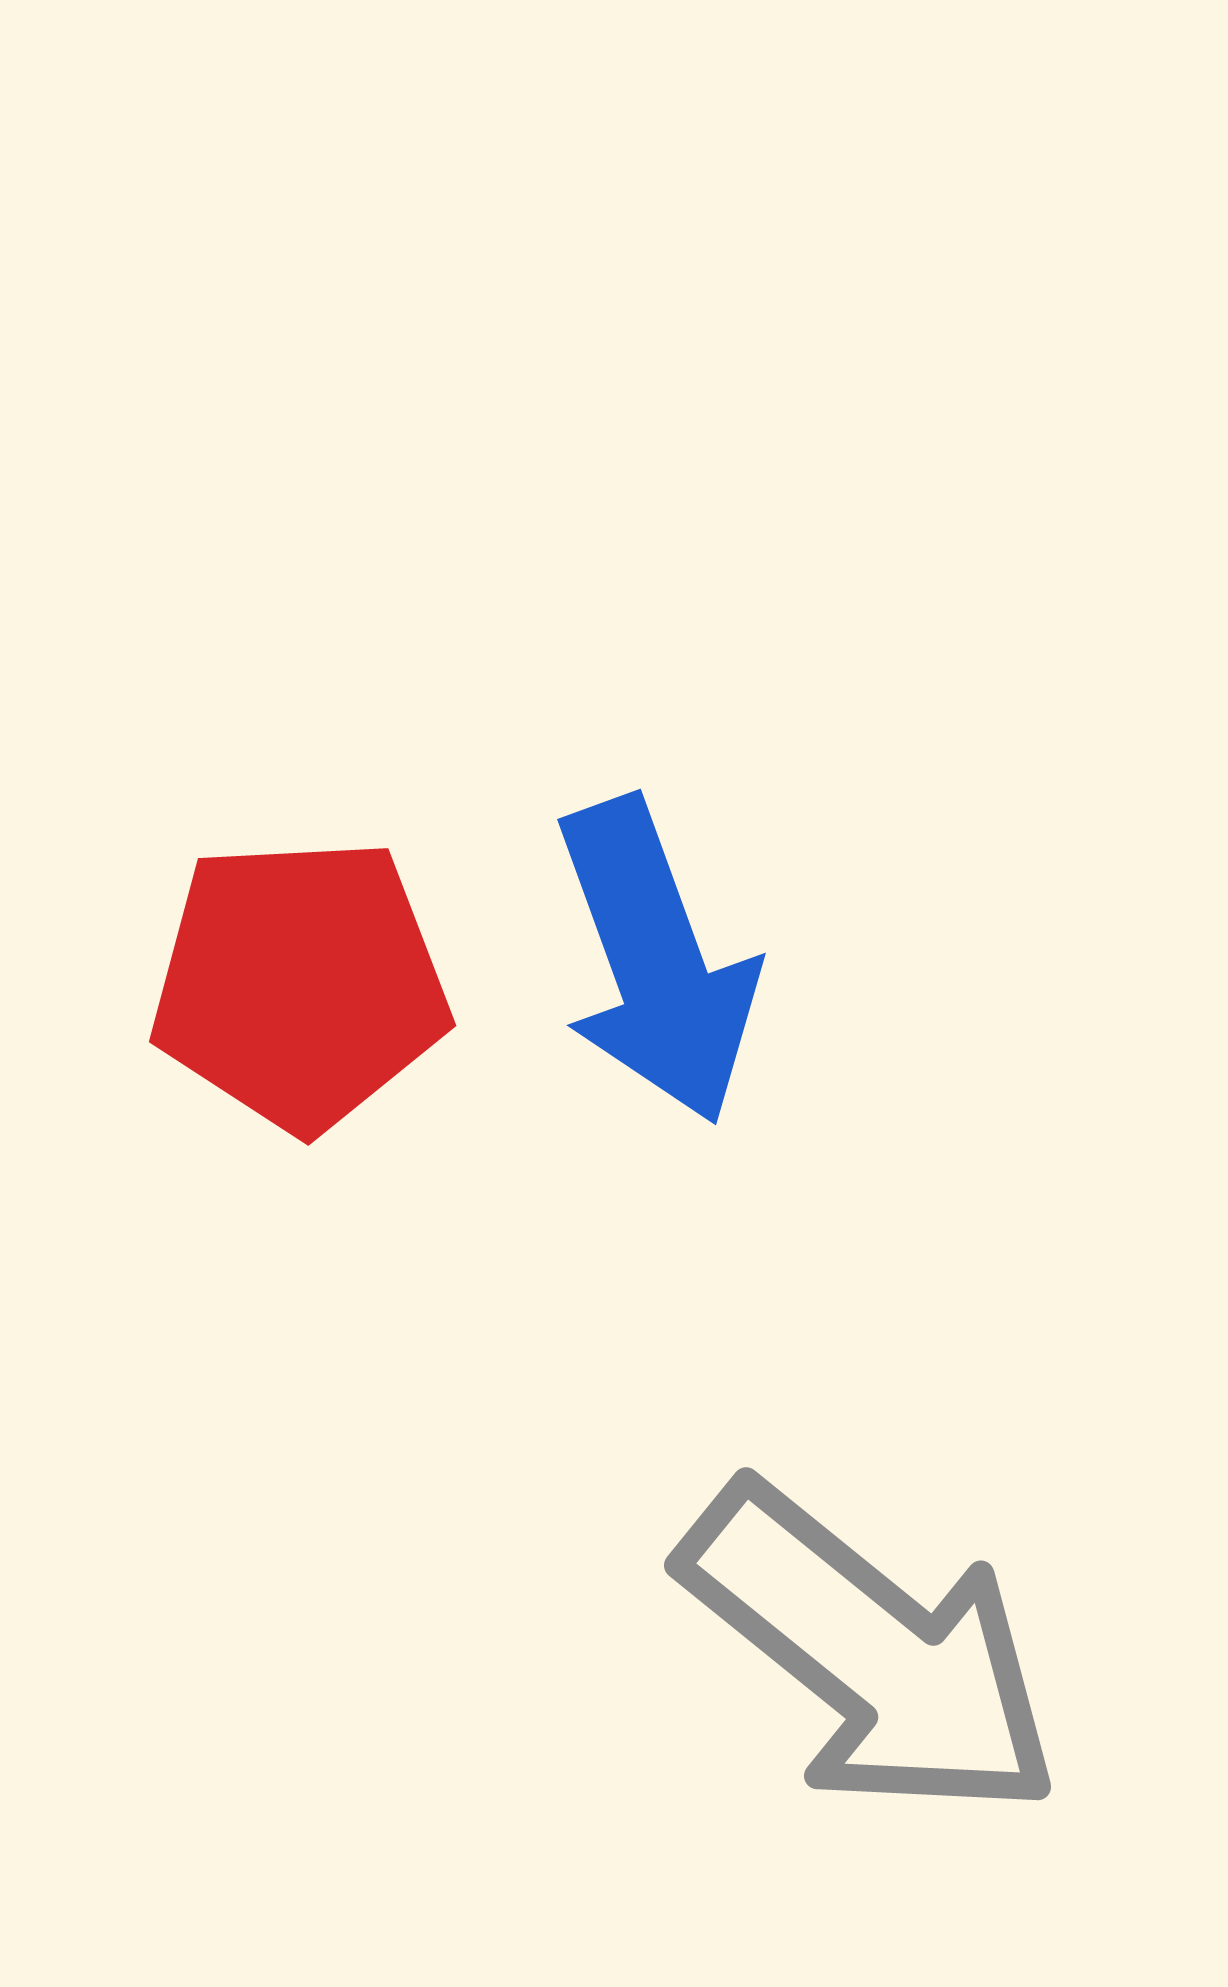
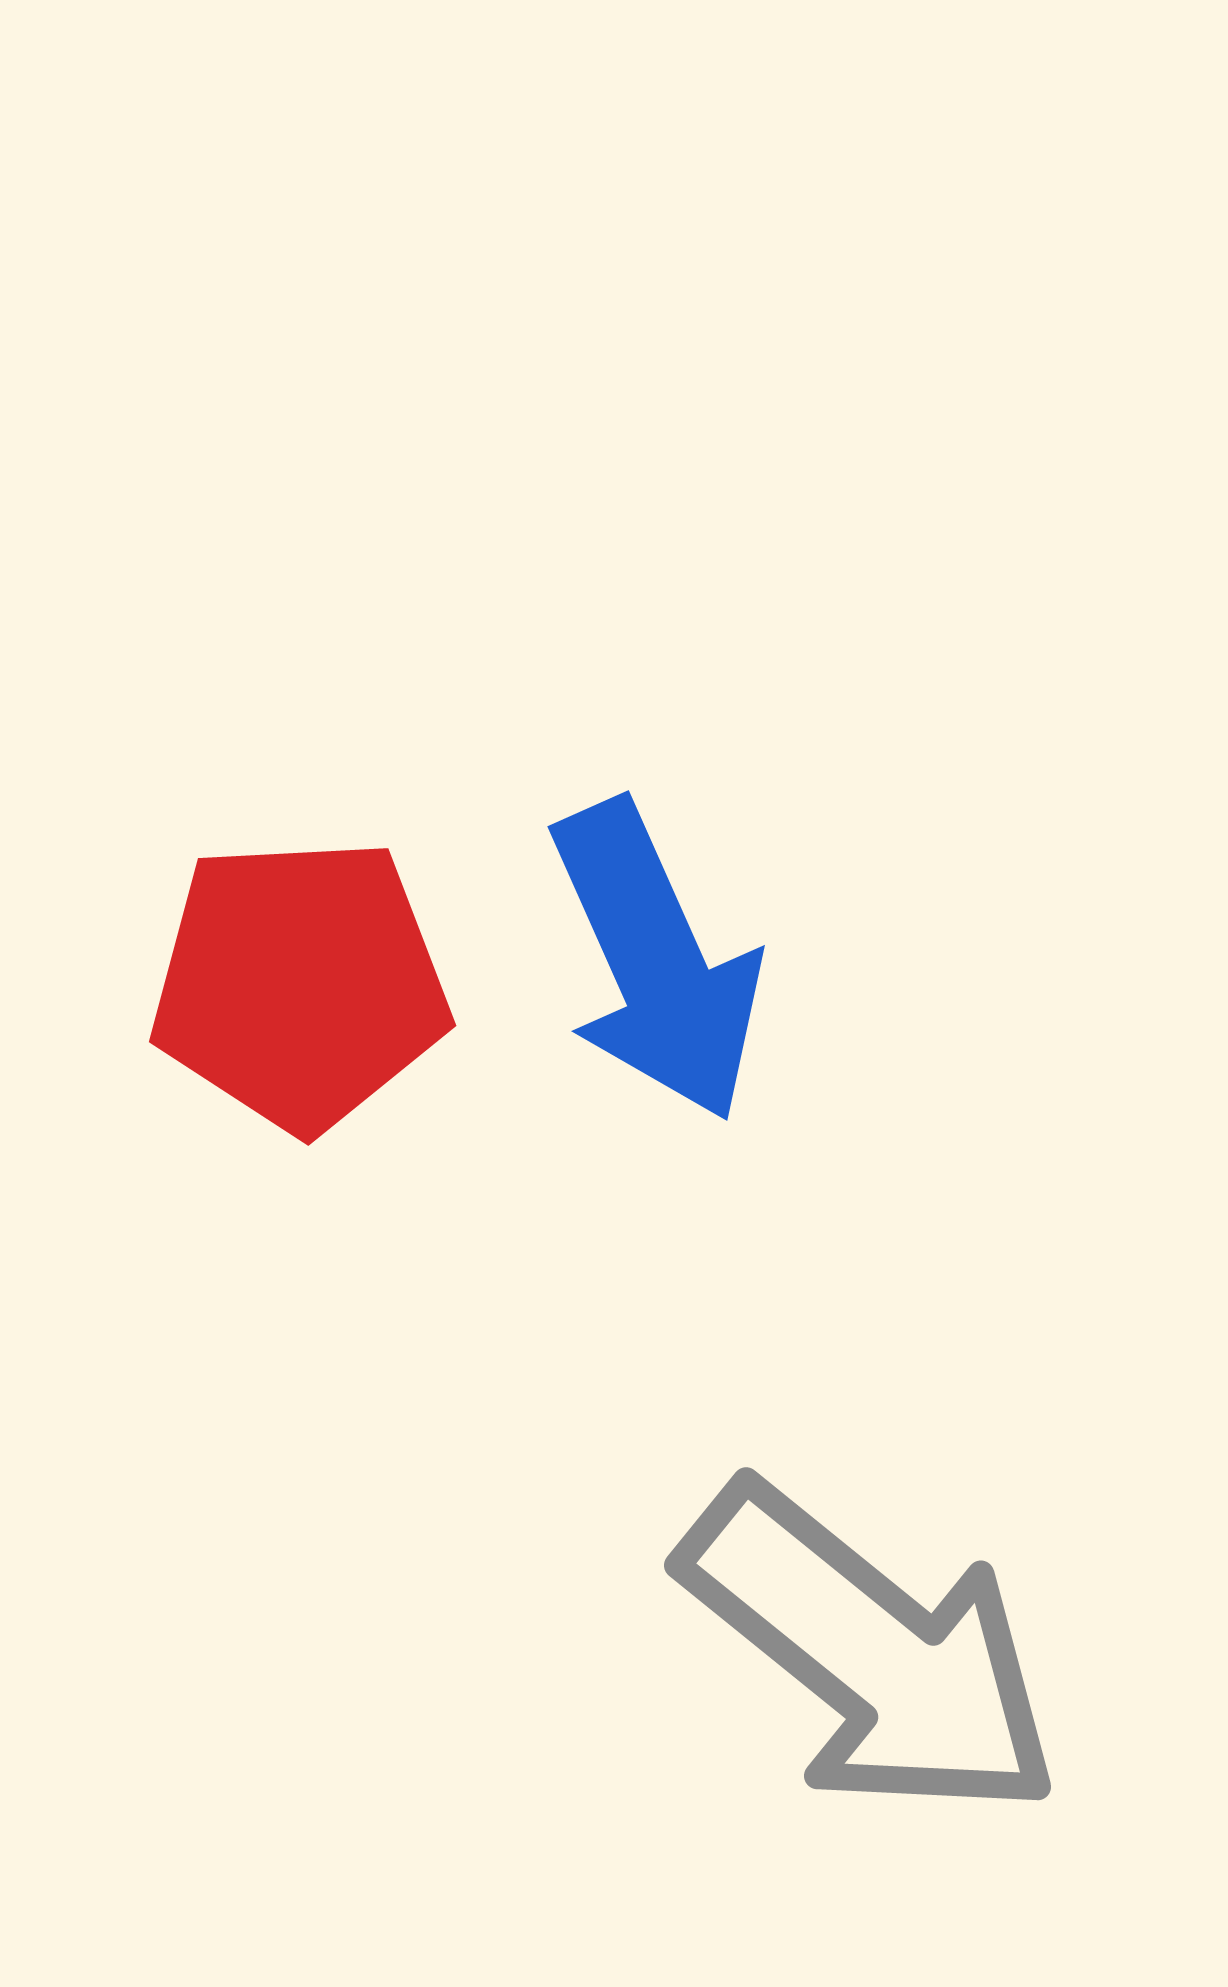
blue arrow: rotated 4 degrees counterclockwise
